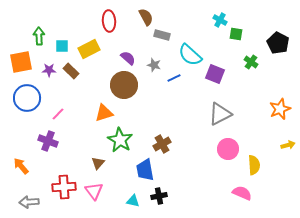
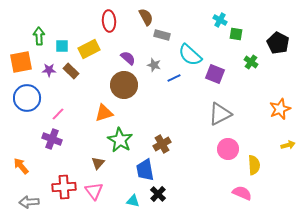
purple cross: moved 4 px right, 2 px up
black cross: moved 1 px left, 2 px up; rotated 35 degrees counterclockwise
